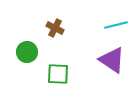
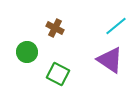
cyan line: moved 1 px down; rotated 25 degrees counterclockwise
purple triangle: moved 2 px left
green square: rotated 25 degrees clockwise
